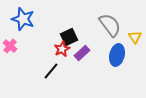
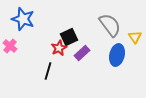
red star: moved 3 px left, 1 px up
black line: moved 3 px left; rotated 24 degrees counterclockwise
